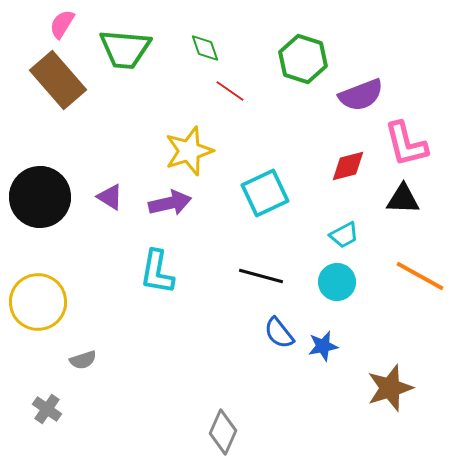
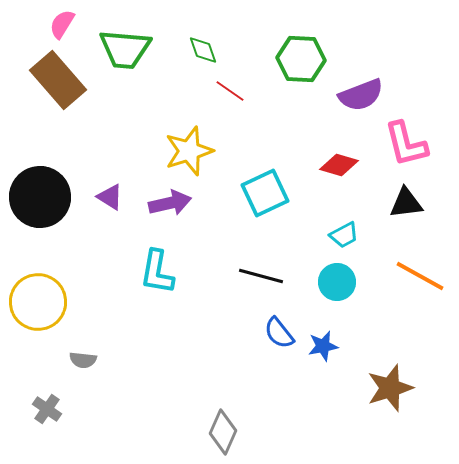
green diamond: moved 2 px left, 2 px down
green hexagon: moved 2 px left; rotated 15 degrees counterclockwise
red diamond: moved 9 px left, 1 px up; rotated 30 degrees clockwise
black triangle: moved 3 px right, 4 px down; rotated 9 degrees counterclockwise
gray semicircle: rotated 24 degrees clockwise
